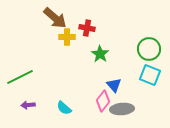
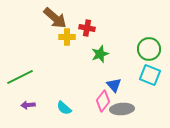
green star: rotated 18 degrees clockwise
